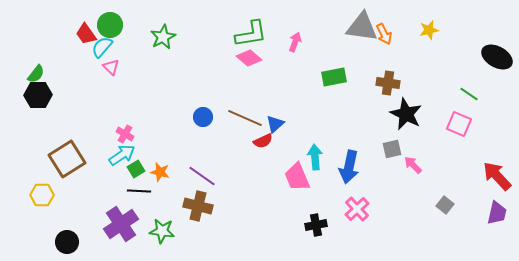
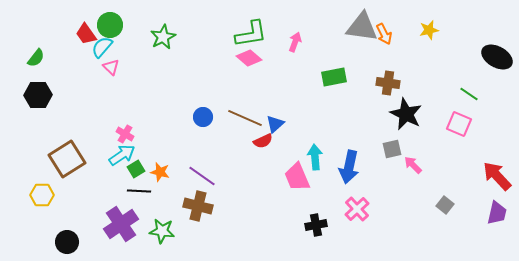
green semicircle at (36, 74): moved 16 px up
